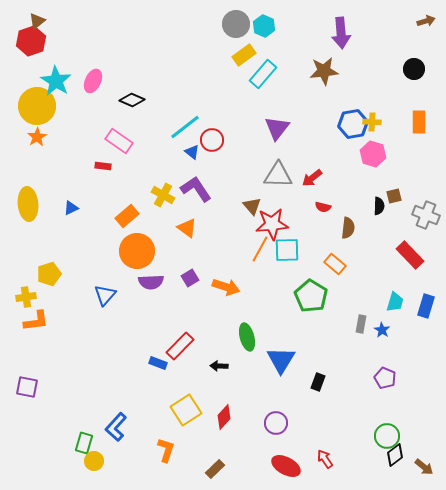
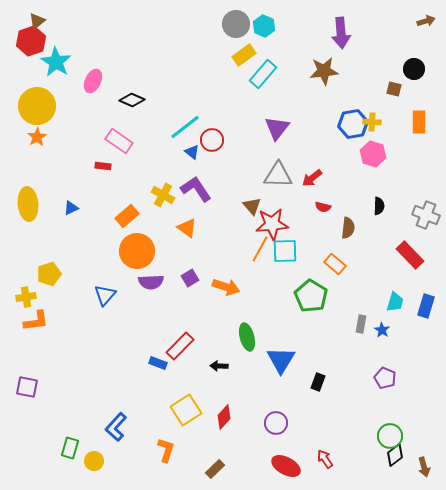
cyan star at (56, 81): moved 19 px up
brown square at (394, 196): moved 107 px up; rotated 28 degrees clockwise
cyan square at (287, 250): moved 2 px left, 1 px down
green circle at (387, 436): moved 3 px right
green rectangle at (84, 443): moved 14 px left, 5 px down
brown arrow at (424, 467): rotated 36 degrees clockwise
